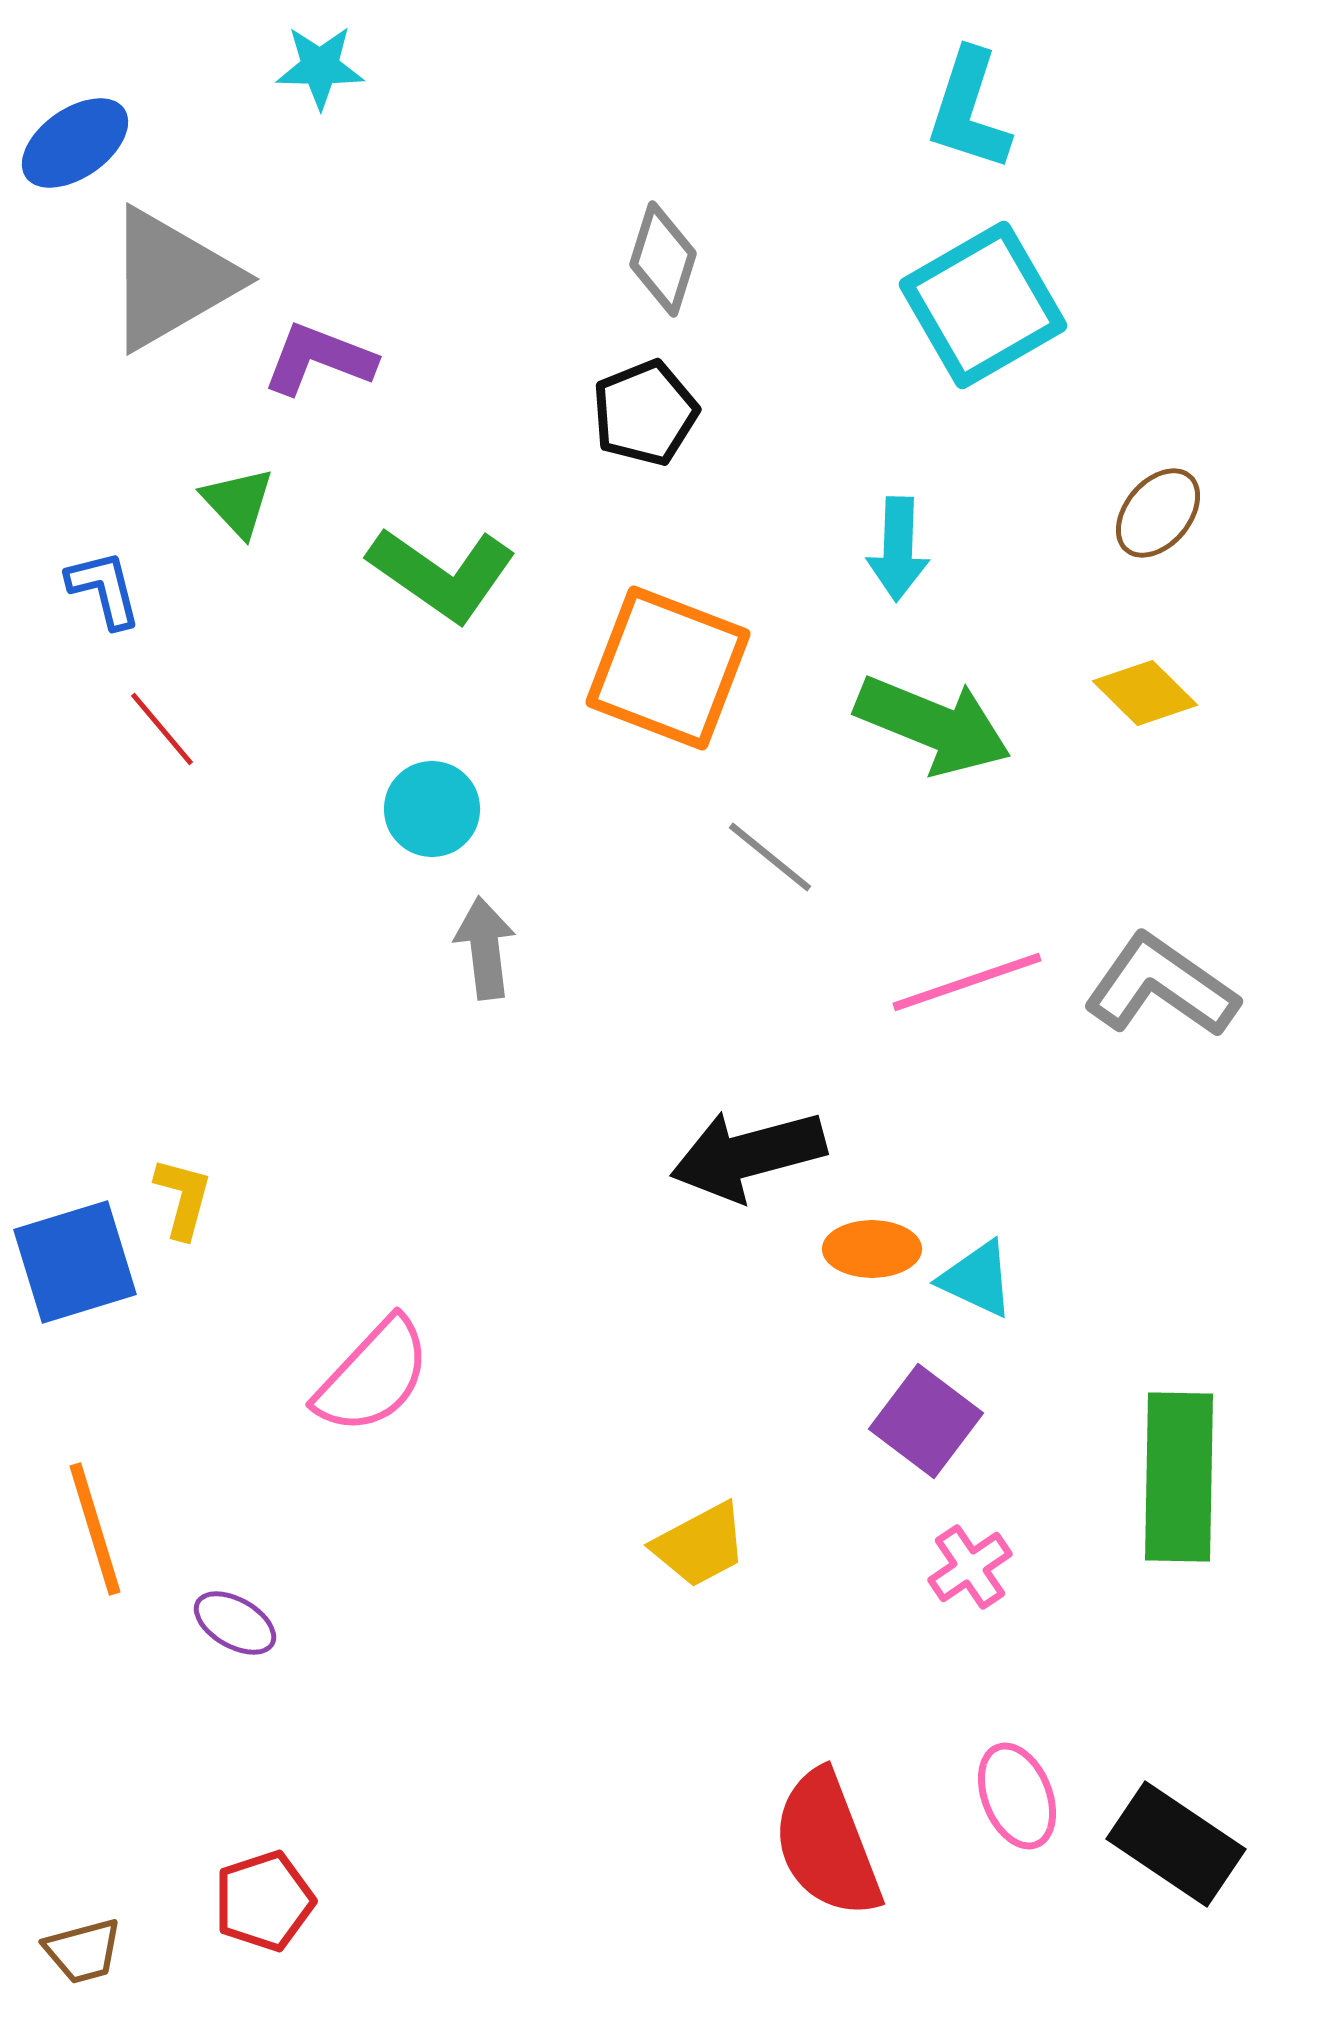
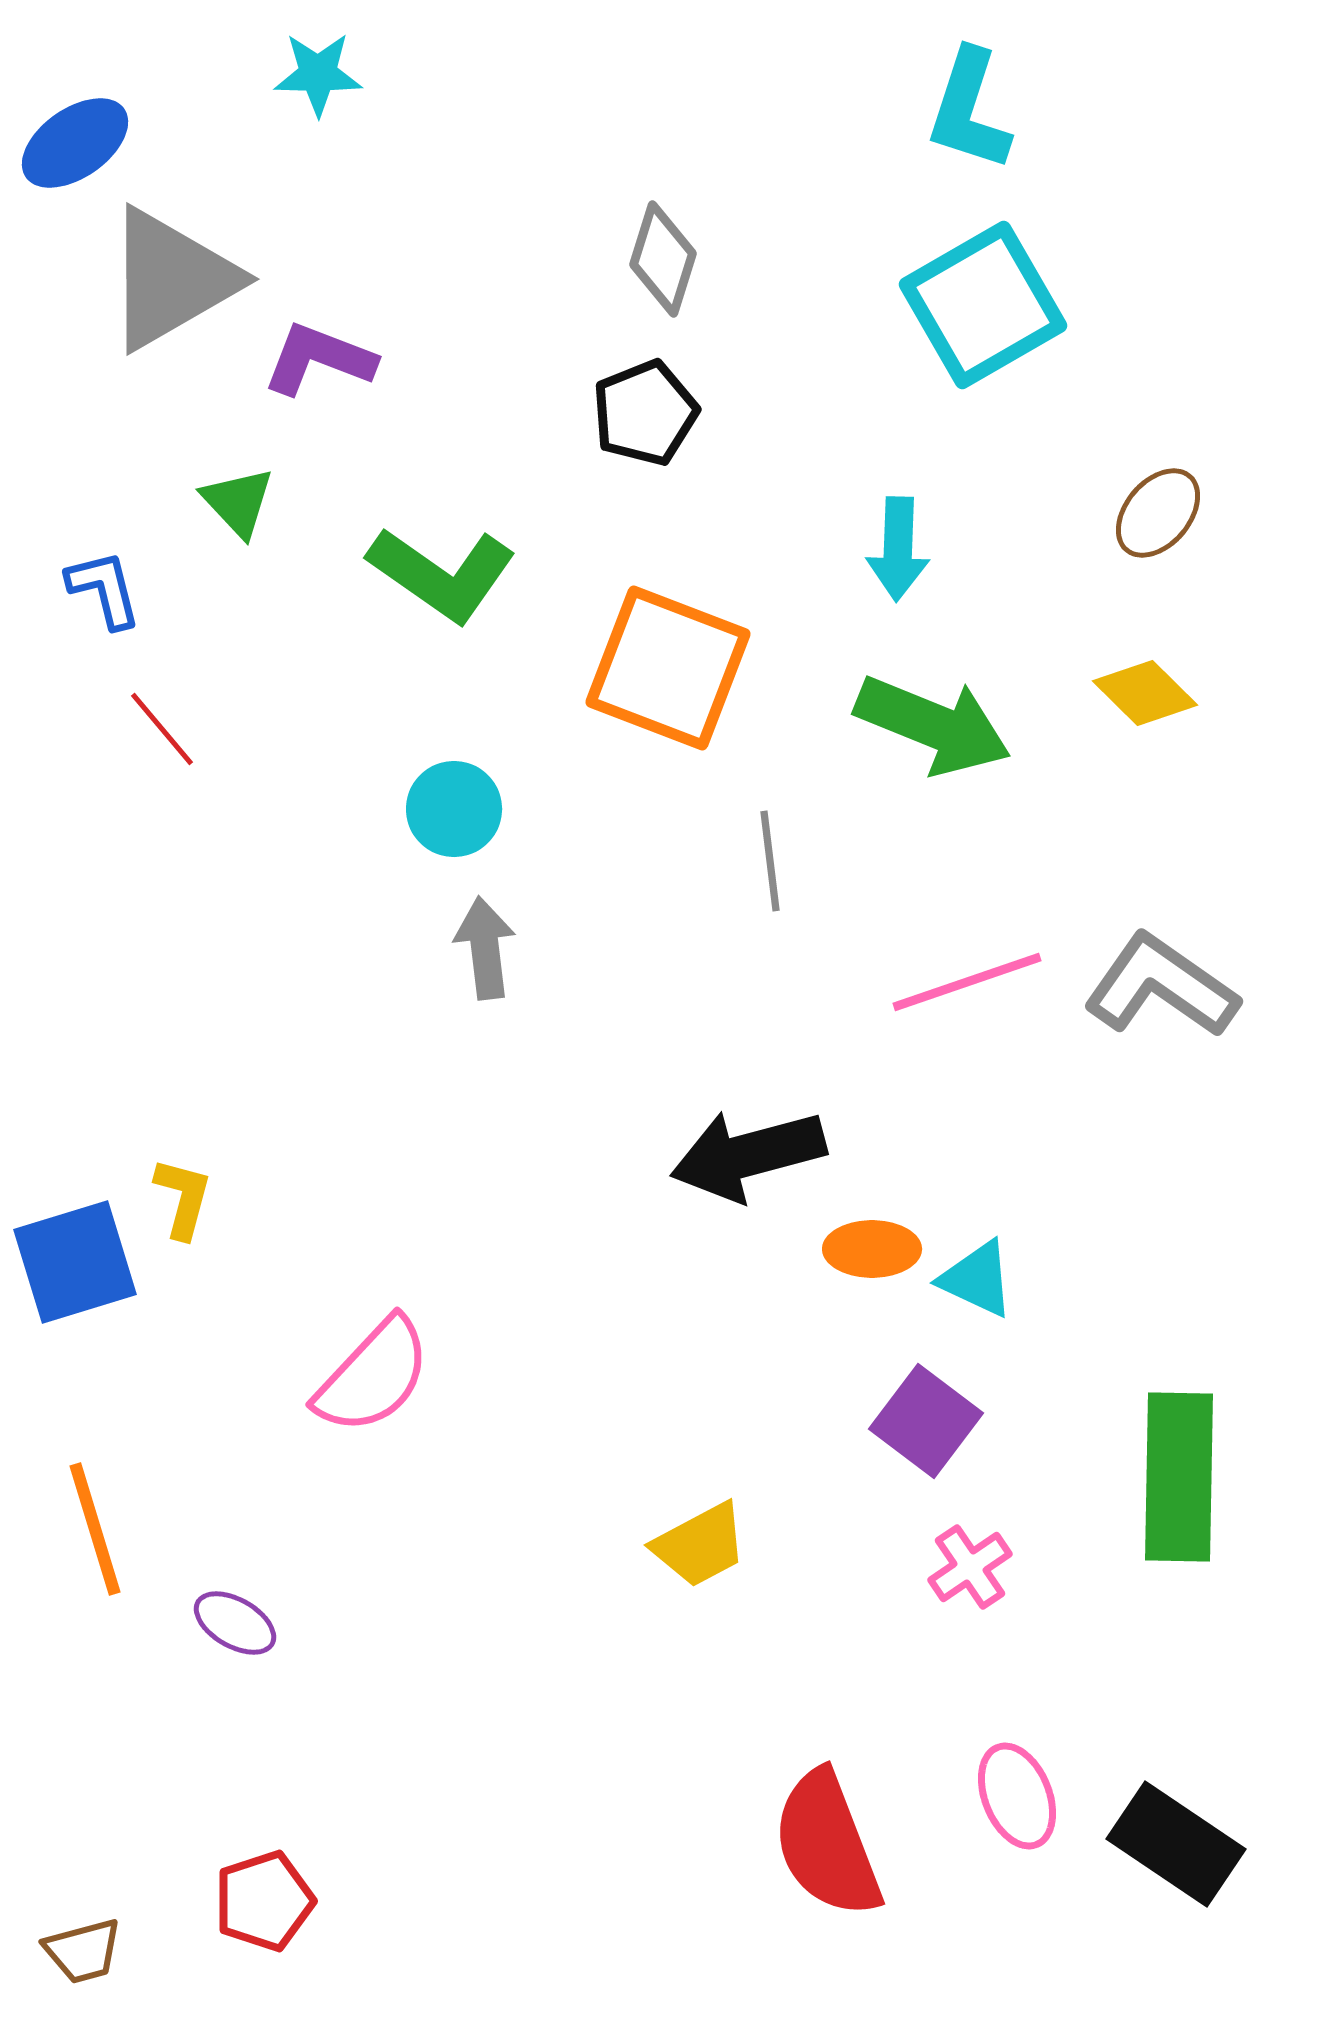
cyan star: moved 2 px left, 7 px down
cyan circle: moved 22 px right
gray line: moved 4 px down; rotated 44 degrees clockwise
